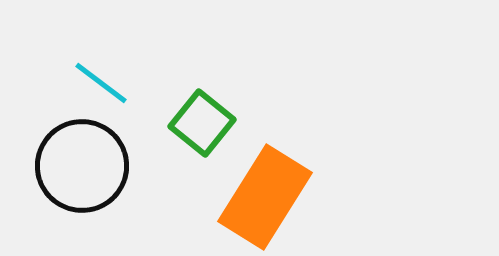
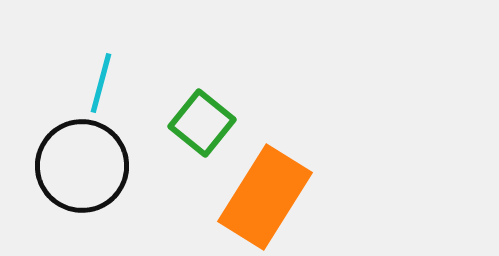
cyan line: rotated 68 degrees clockwise
